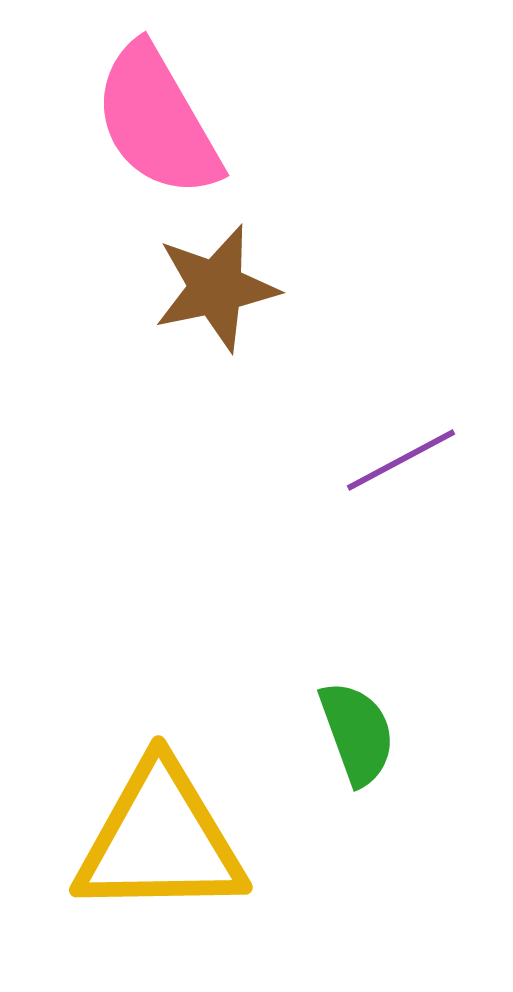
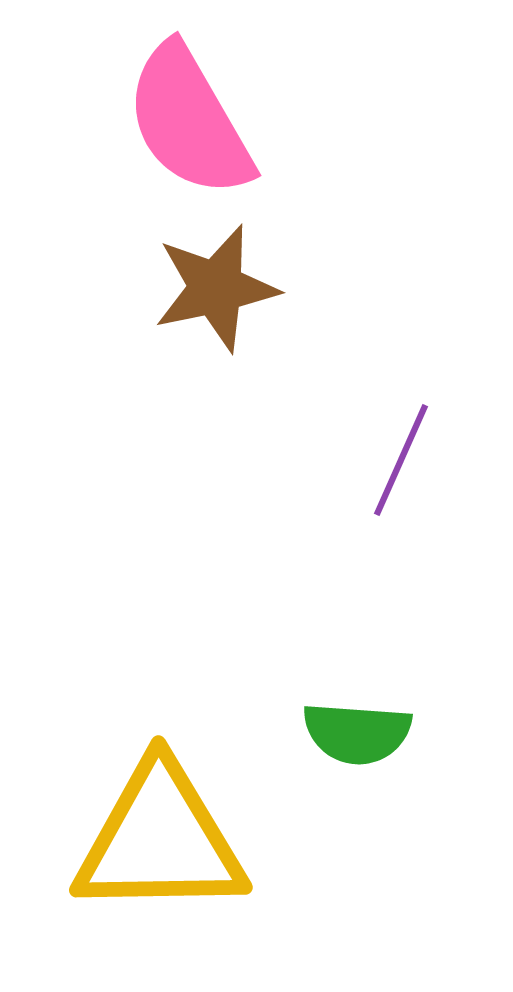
pink semicircle: moved 32 px right
purple line: rotated 38 degrees counterclockwise
green semicircle: rotated 114 degrees clockwise
